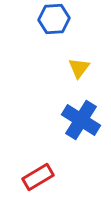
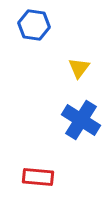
blue hexagon: moved 20 px left, 6 px down; rotated 12 degrees clockwise
red rectangle: rotated 36 degrees clockwise
